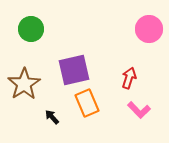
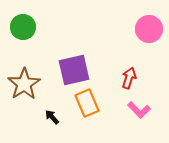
green circle: moved 8 px left, 2 px up
